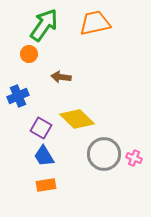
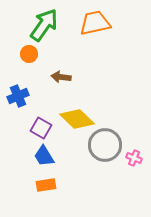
gray circle: moved 1 px right, 9 px up
